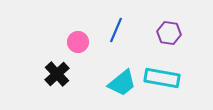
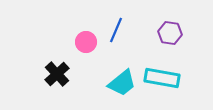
purple hexagon: moved 1 px right
pink circle: moved 8 px right
